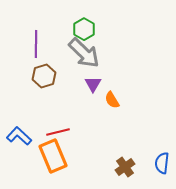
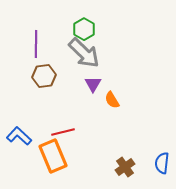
brown hexagon: rotated 10 degrees clockwise
red line: moved 5 px right
